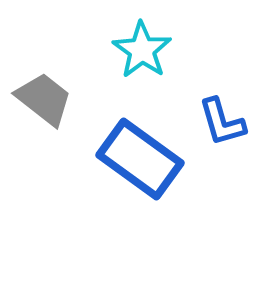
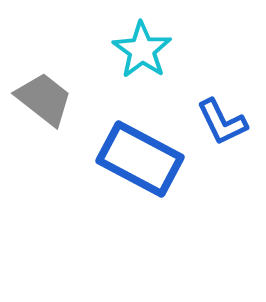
blue L-shape: rotated 10 degrees counterclockwise
blue rectangle: rotated 8 degrees counterclockwise
